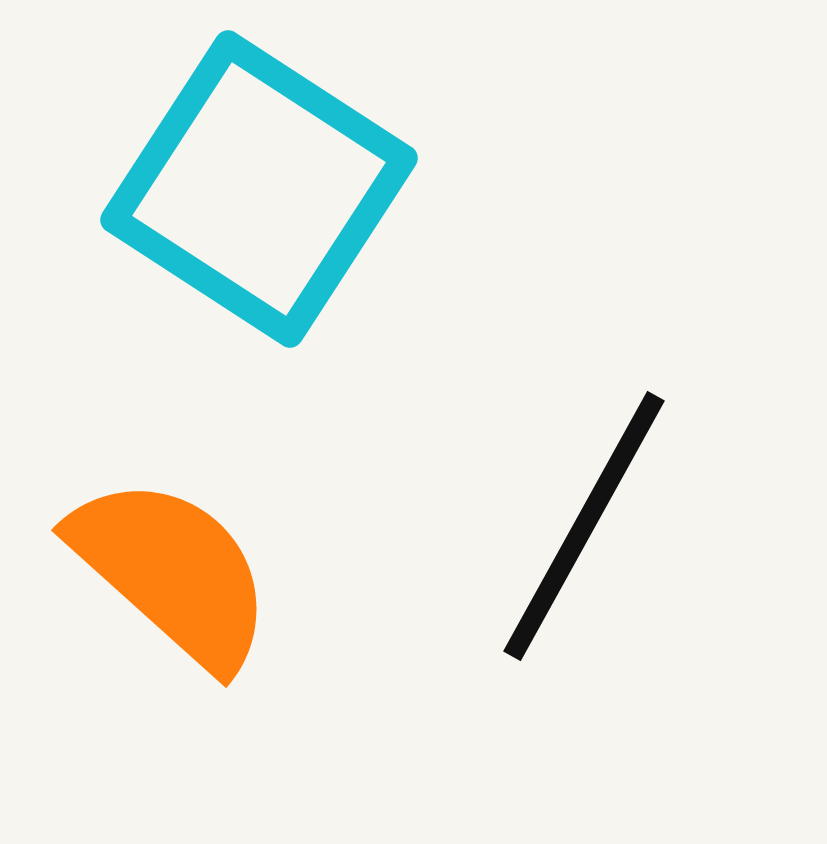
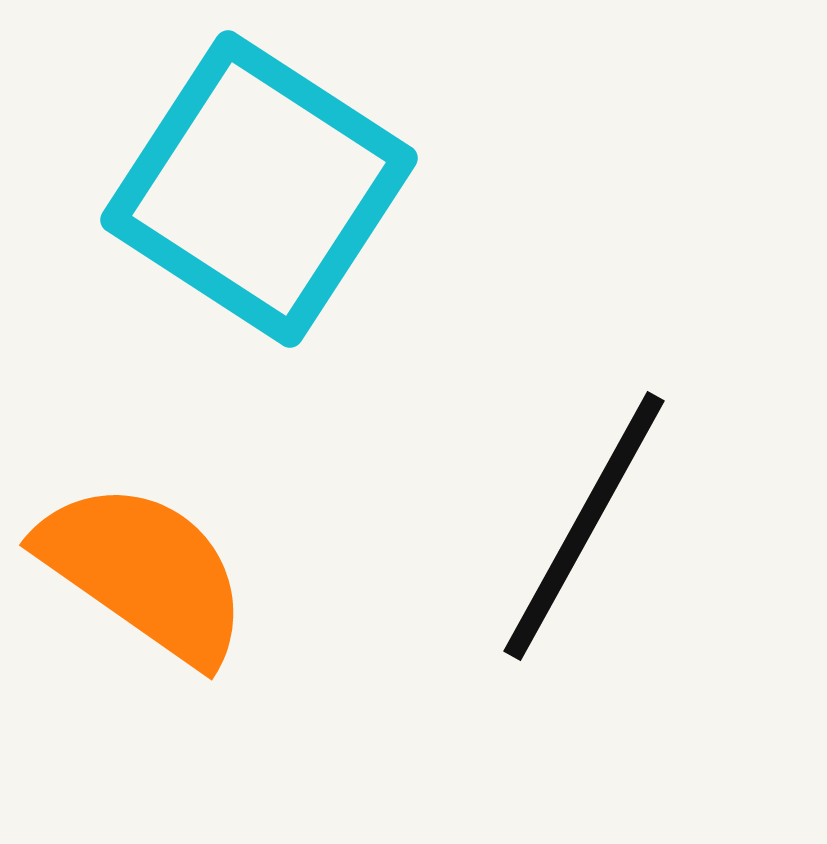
orange semicircle: moved 28 px left; rotated 7 degrees counterclockwise
